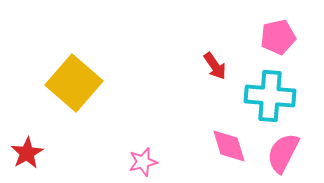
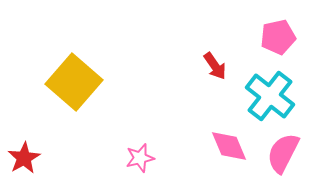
yellow square: moved 1 px up
cyan cross: rotated 33 degrees clockwise
pink diamond: rotated 6 degrees counterclockwise
red star: moved 3 px left, 5 px down
pink star: moved 3 px left, 4 px up
